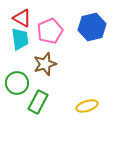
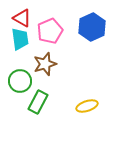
blue hexagon: rotated 12 degrees counterclockwise
green circle: moved 3 px right, 2 px up
